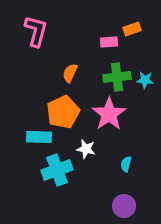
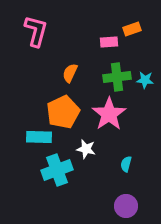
purple circle: moved 2 px right
